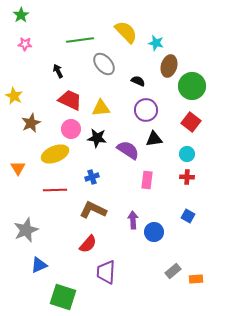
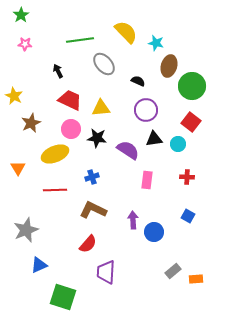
cyan circle: moved 9 px left, 10 px up
